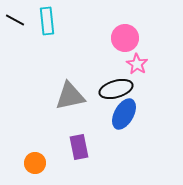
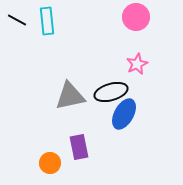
black line: moved 2 px right
pink circle: moved 11 px right, 21 px up
pink star: rotated 15 degrees clockwise
black ellipse: moved 5 px left, 3 px down
orange circle: moved 15 px right
